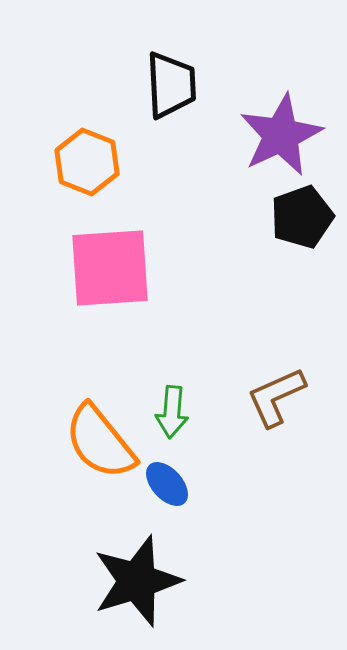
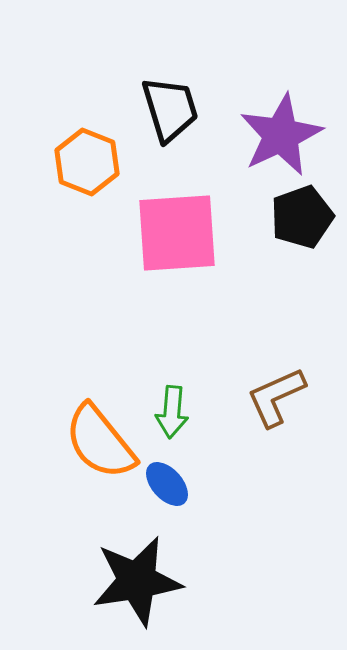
black trapezoid: moved 1 px left, 24 px down; rotated 14 degrees counterclockwise
pink square: moved 67 px right, 35 px up
black star: rotated 8 degrees clockwise
